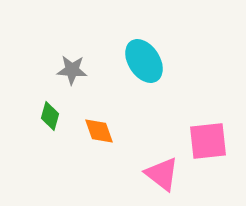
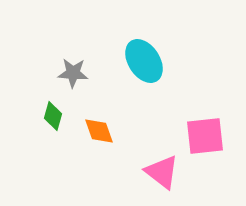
gray star: moved 1 px right, 3 px down
green diamond: moved 3 px right
pink square: moved 3 px left, 5 px up
pink triangle: moved 2 px up
